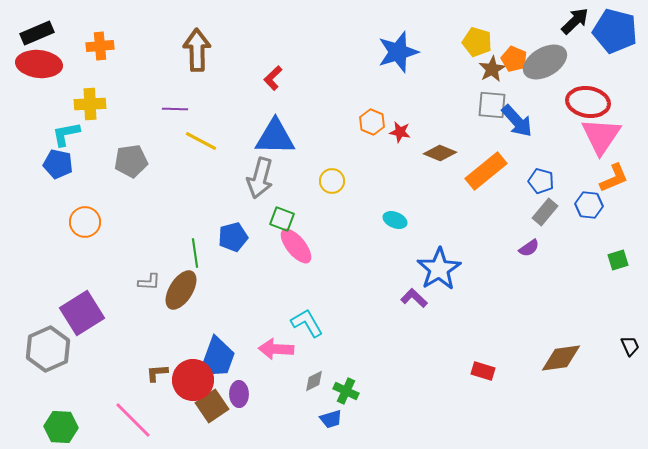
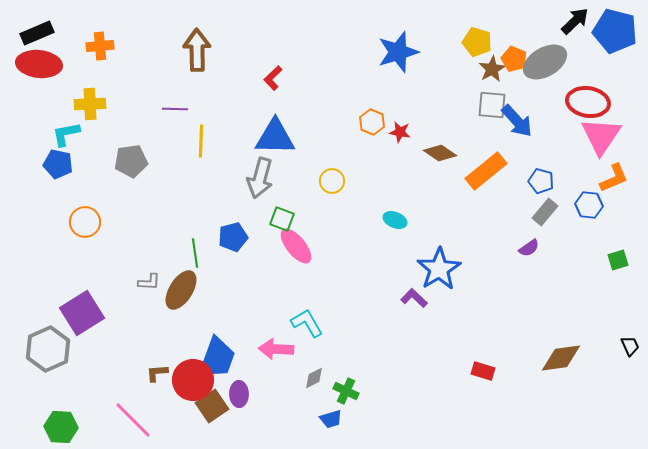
yellow line at (201, 141): rotated 64 degrees clockwise
brown diamond at (440, 153): rotated 12 degrees clockwise
gray diamond at (314, 381): moved 3 px up
